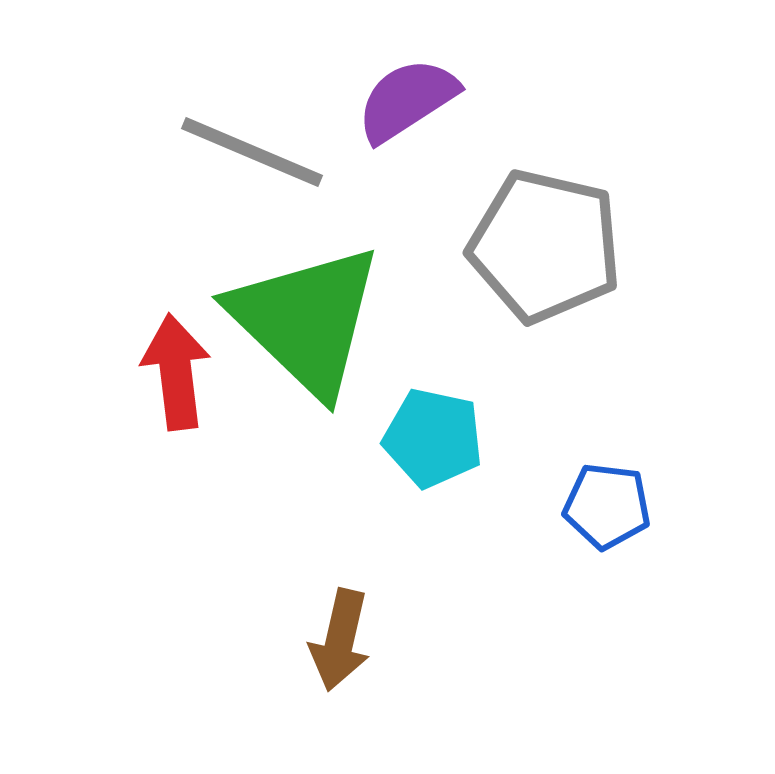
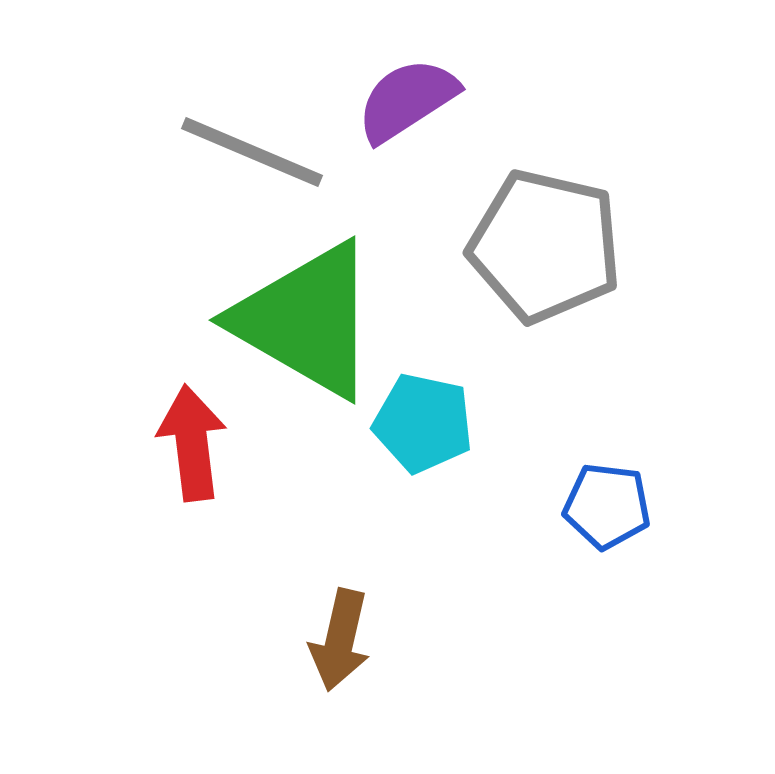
green triangle: rotated 14 degrees counterclockwise
red arrow: moved 16 px right, 71 px down
cyan pentagon: moved 10 px left, 15 px up
